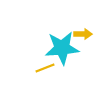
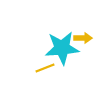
yellow arrow: moved 4 px down
